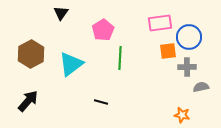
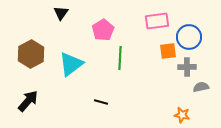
pink rectangle: moved 3 px left, 2 px up
